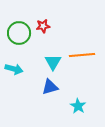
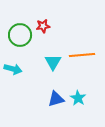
green circle: moved 1 px right, 2 px down
cyan arrow: moved 1 px left
blue triangle: moved 6 px right, 12 px down
cyan star: moved 8 px up
